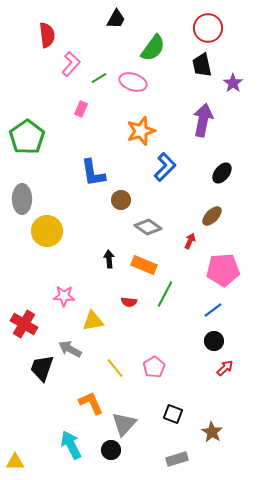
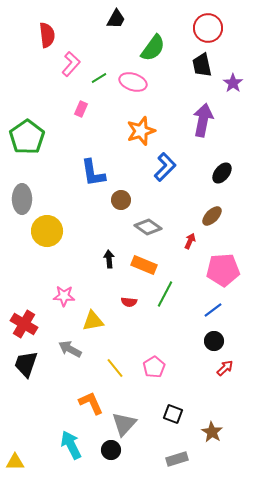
black trapezoid at (42, 368): moved 16 px left, 4 px up
